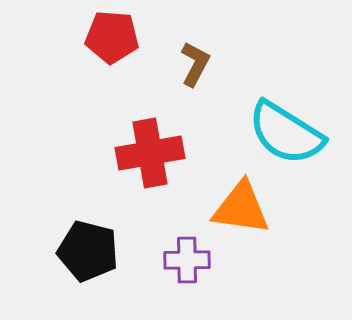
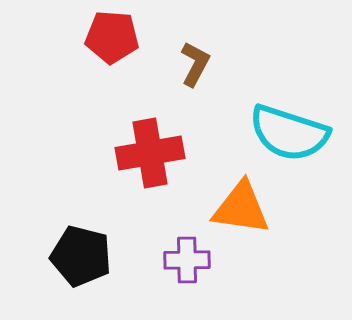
cyan semicircle: moved 3 px right; rotated 14 degrees counterclockwise
black pentagon: moved 7 px left, 5 px down
